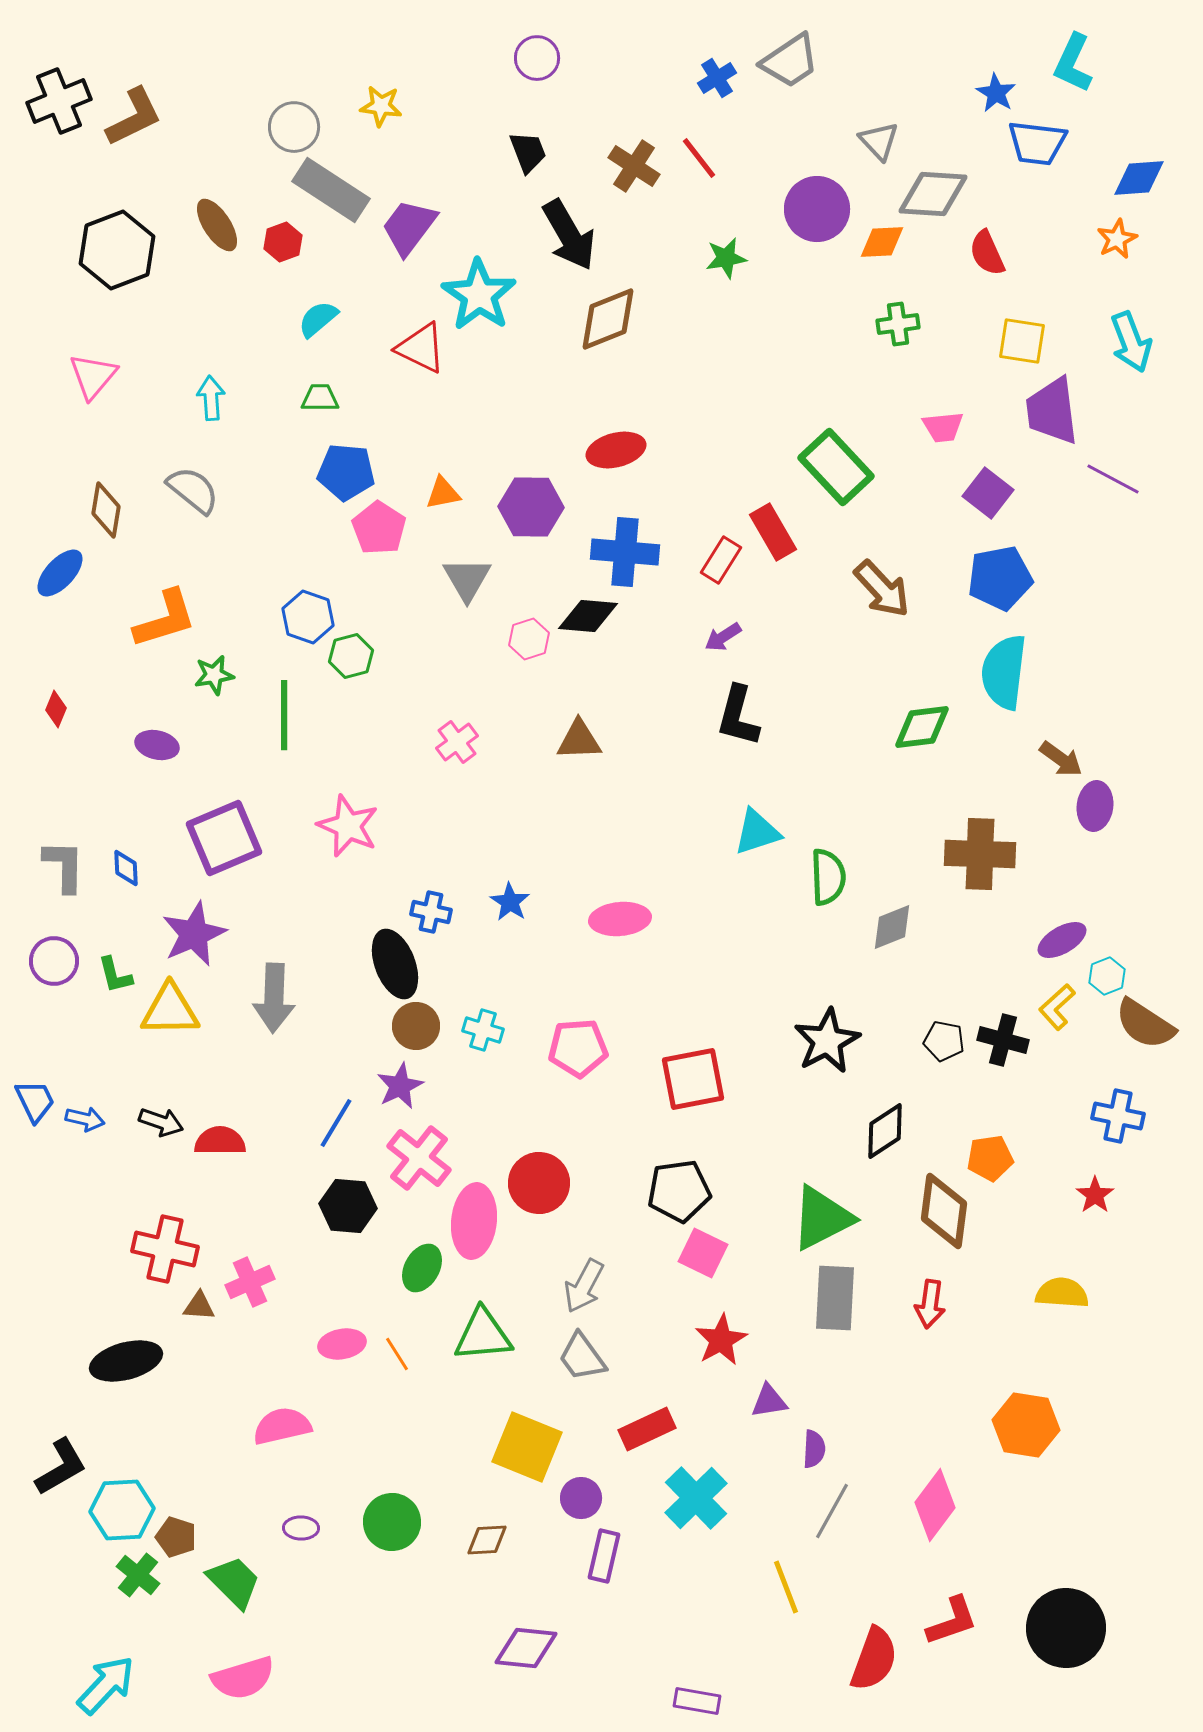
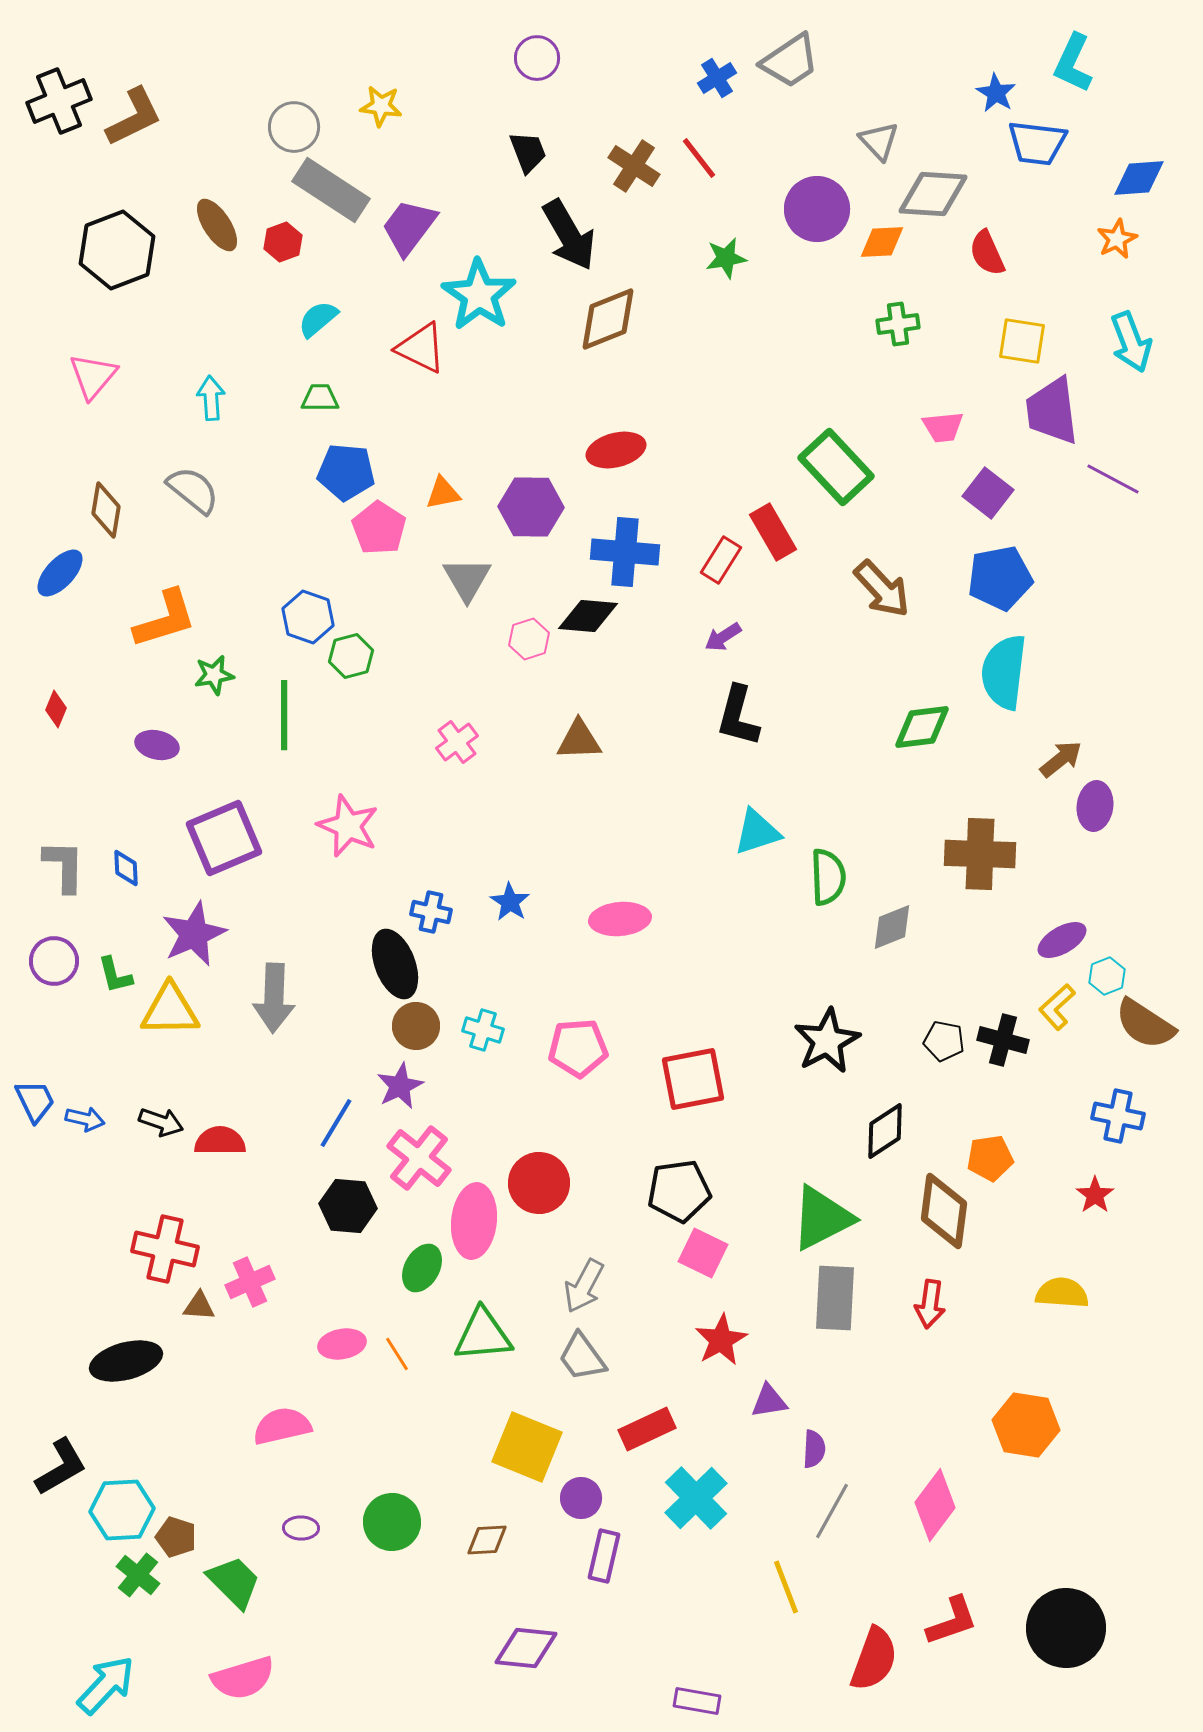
brown arrow at (1061, 759): rotated 75 degrees counterclockwise
